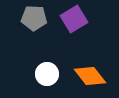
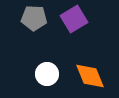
orange diamond: rotated 16 degrees clockwise
